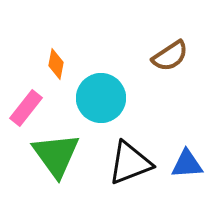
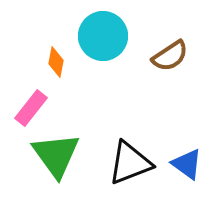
orange diamond: moved 2 px up
cyan circle: moved 2 px right, 62 px up
pink rectangle: moved 5 px right
blue triangle: rotated 40 degrees clockwise
